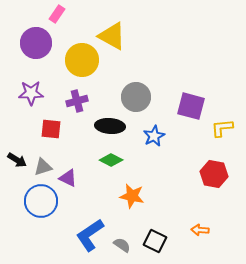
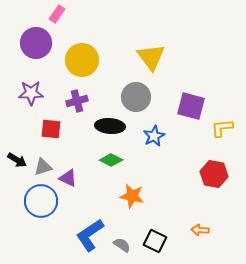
yellow triangle: moved 39 px right, 21 px down; rotated 24 degrees clockwise
